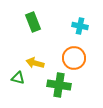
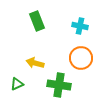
green rectangle: moved 4 px right, 1 px up
orange circle: moved 7 px right
green triangle: moved 1 px left, 6 px down; rotated 40 degrees counterclockwise
